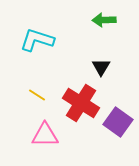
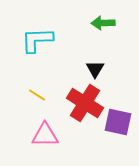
green arrow: moved 1 px left, 3 px down
cyan L-shape: rotated 20 degrees counterclockwise
black triangle: moved 6 px left, 2 px down
red cross: moved 4 px right
purple square: rotated 24 degrees counterclockwise
